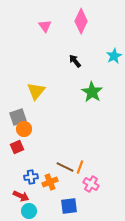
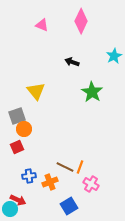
pink triangle: moved 3 px left, 1 px up; rotated 32 degrees counterclockwise
black arrow: moved 3 px left, 1 px down; rotated 32 degrees counterclockwise
yellow triangle: rotated 18 degrees counterclockwise
gray square: moved 1 px left, 1 px up
blue cross: moved 2 px left, 1 px up
red arrow: moved 3 px left, 4 px down
blue square: rotated 24 degrees counterclockwise
cyan circle: moved 19 px left, 2 px up
